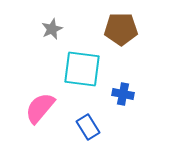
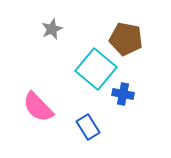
brown pentagon: moved 5 px right, 10 px down; rotated 12 degrees clockwise
cyan square: moved 14 px right; rotated 33 degrees clockwise
pink semicircle: moved 2 px left, 1 px up; rotated 84 degrees counterclockwise
